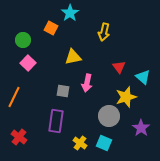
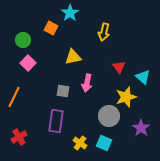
red cross: rotated 21 degrees clockwise
